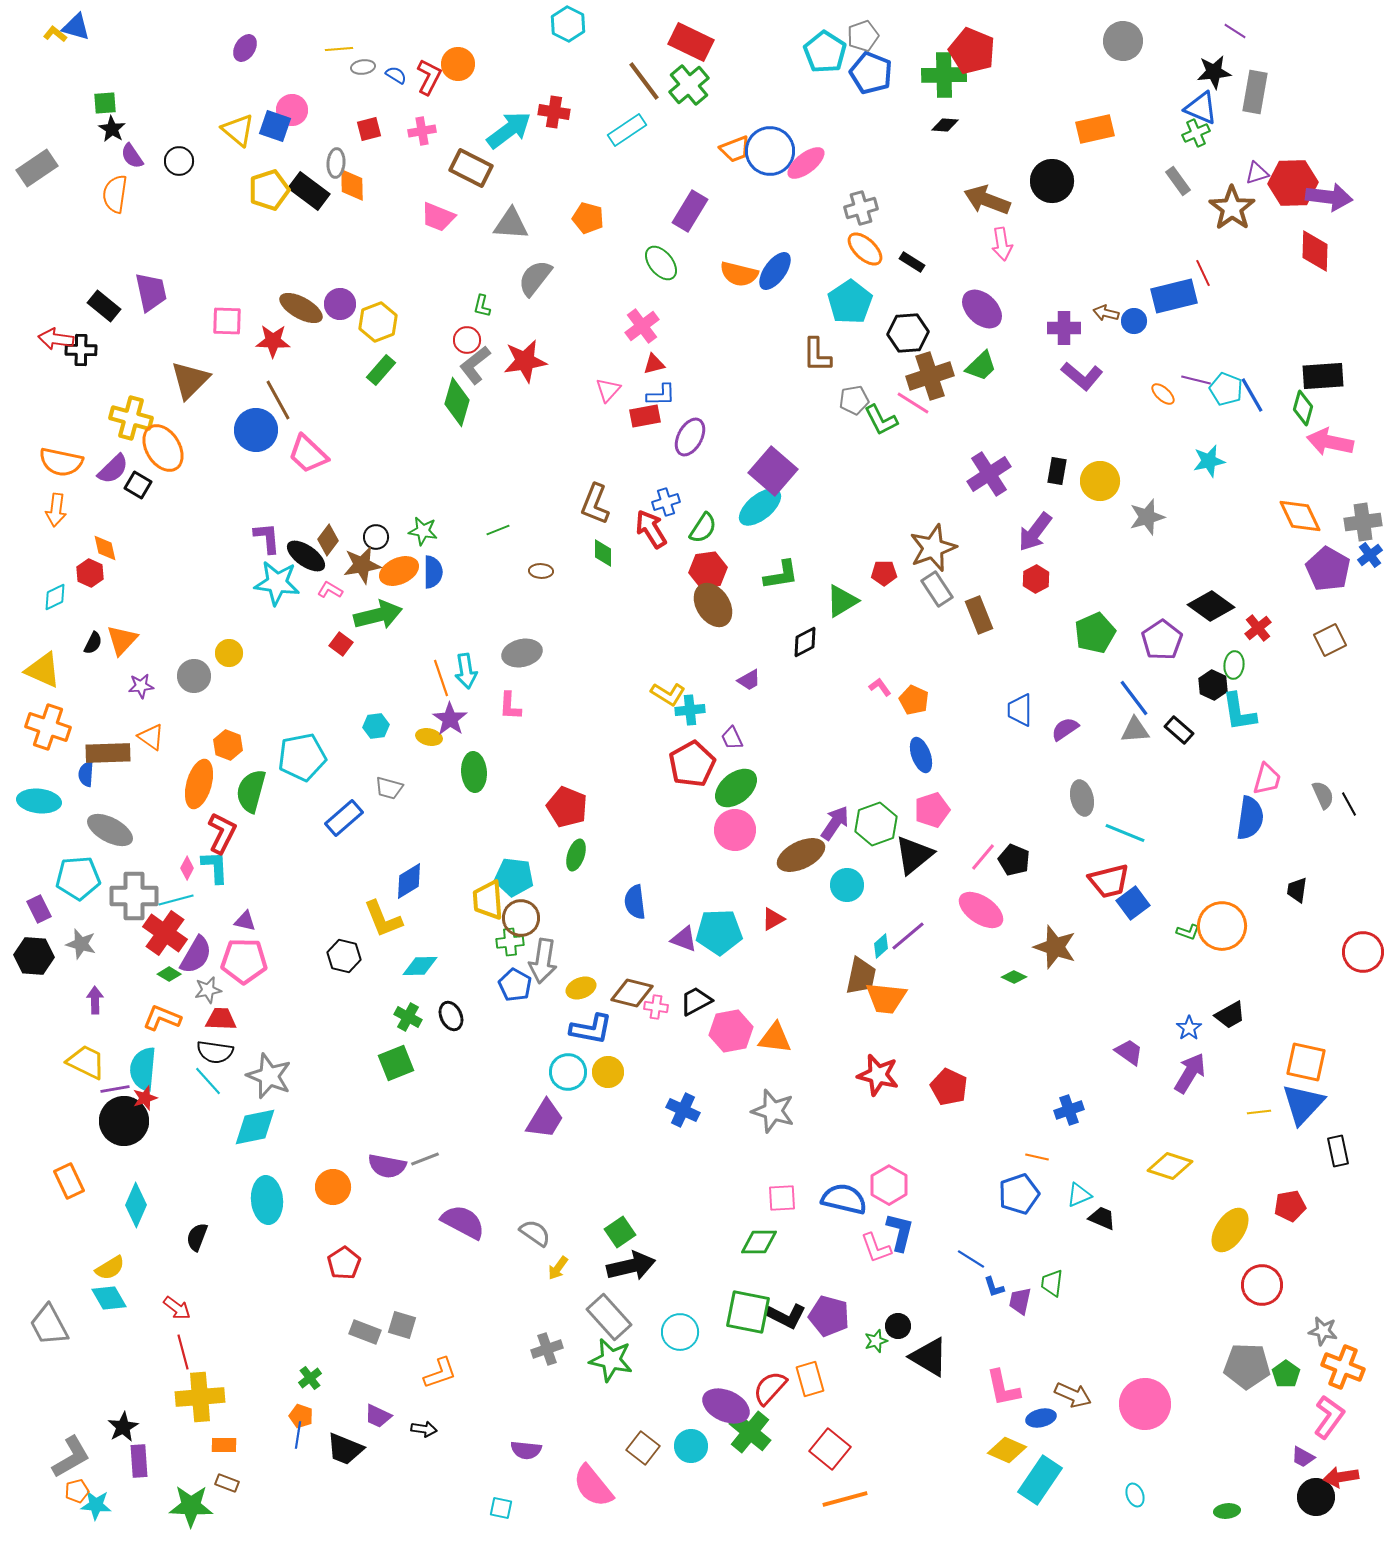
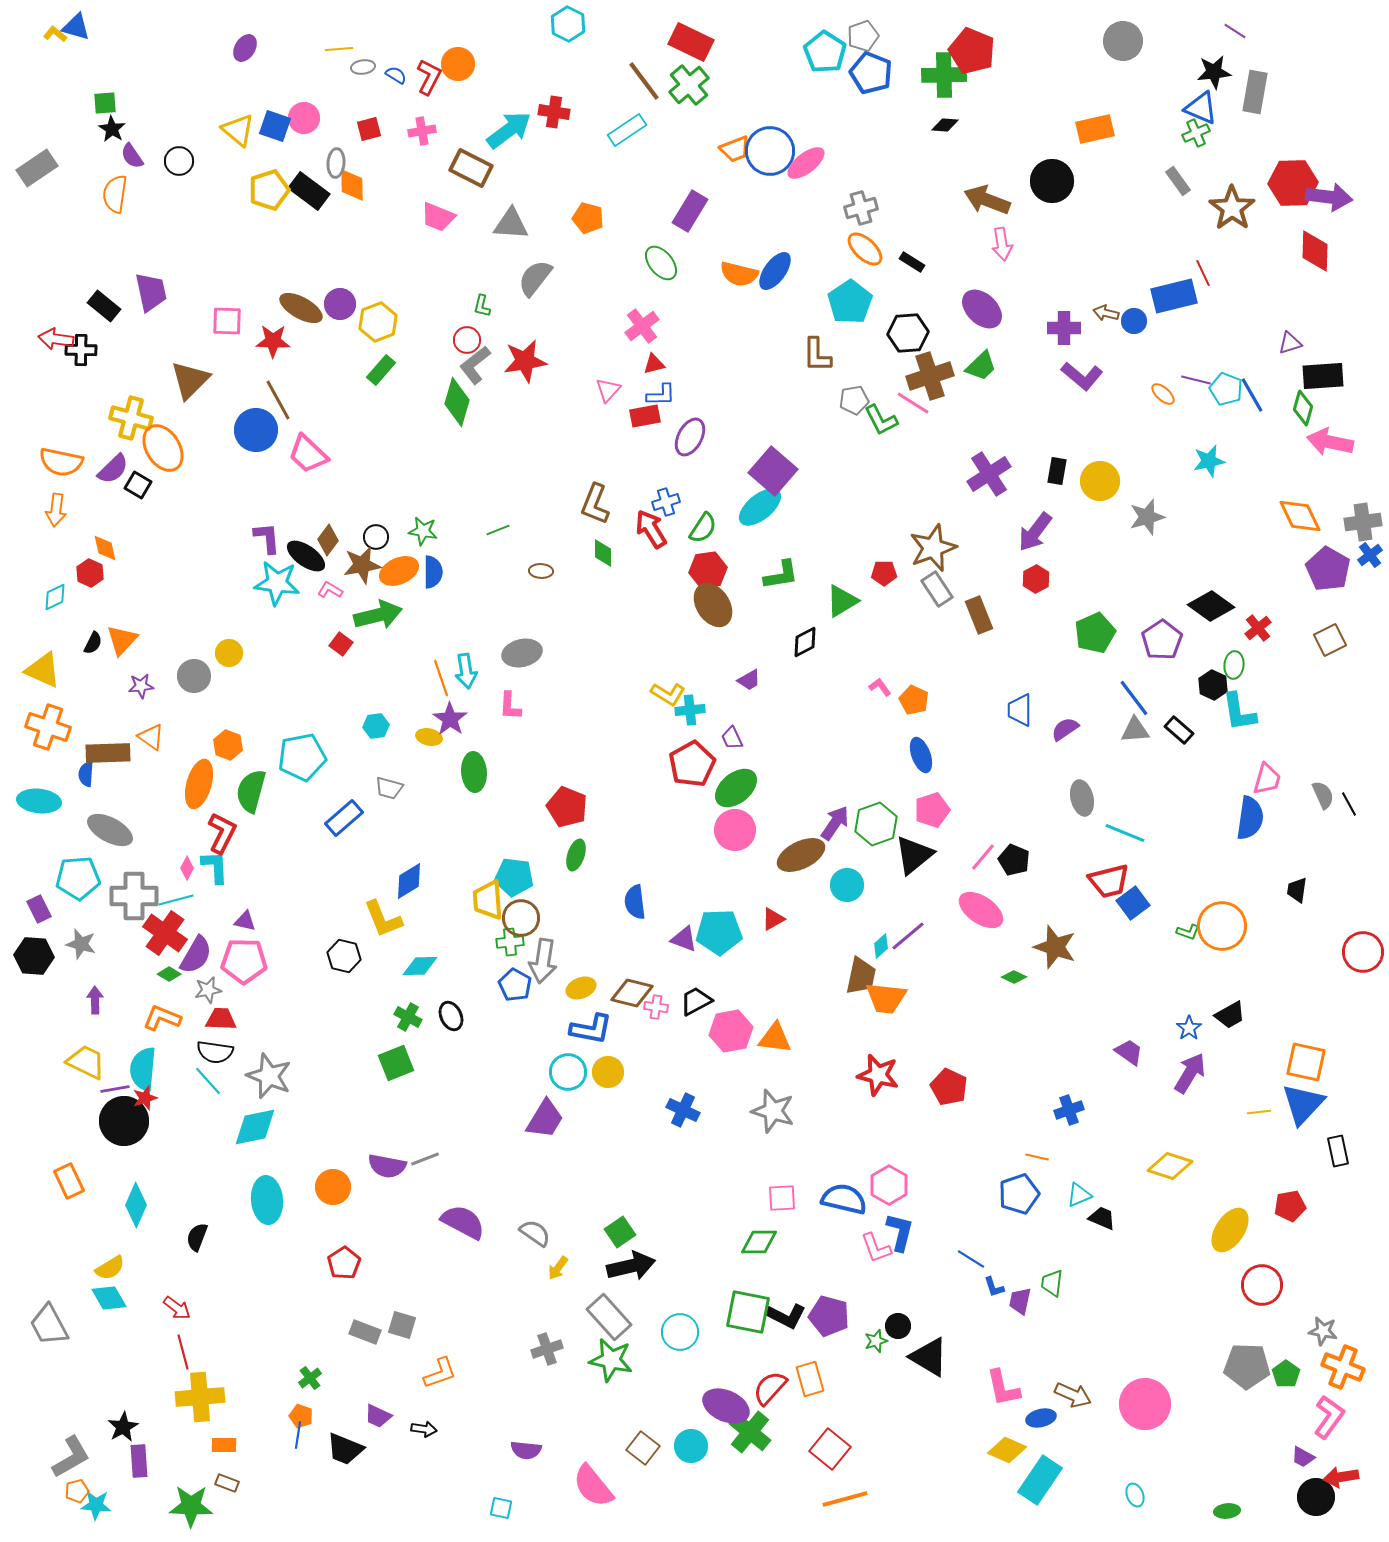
pink circle at (292, 110): moved 12 px right, 8 px down
purple triangle at (1257, 173): moved 33 px right, 170 px down
